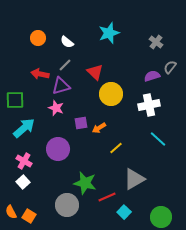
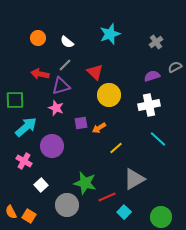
cyan star: moved 1 px right, 1 px down
gray cross: rotated 16 degrees clockwise
gray semicircle: moved 5 px right; rotated 24 degrees clockwise
yellow circle: moved 2 px left, 1 px down
cyan arrow: moved 2 px right, 1 px up
purple circle: moved 6 px left, 3 px up
white square: moved 18 px right, 3 px down
